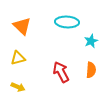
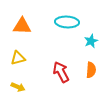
orange triangle: rotated 42 degrees counterclockwise
